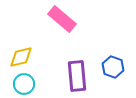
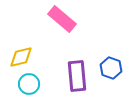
blue hexagon: moved 2 px left, 1 px down
cyan circle: moved 5 px right
